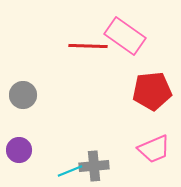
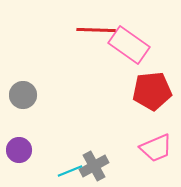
pink rectangle: moved 4 px right, 9 px down
red line: moved 8 px right, 16 px up
pink trapezoid: moved 2 px right, 1 px up
gray cross: rotated 24 degrees counterclockwise
